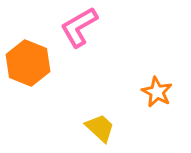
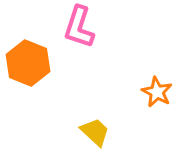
pink L-shape: rotated 42 degrees counterclockwise
yellow trapezoid: moved 5 px left, 4 px down
